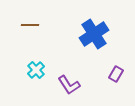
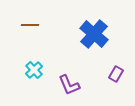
blue cross: rotated 16 degrees counterclockwise
cyan cross: moved 2 px left
purple L-shape: rotated 10 degrees clockwise
